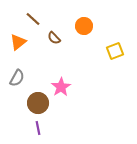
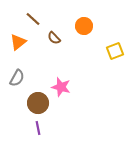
pink star: rotated 24 degrees counterclockwise
